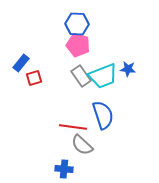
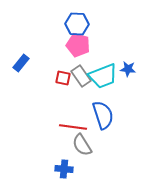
red square: moved 29 px right; rotated 28 degrees clockwise
gray semicircle: rotated 15 degrees clockwise
